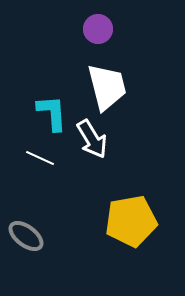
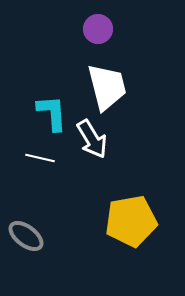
white line: rotated 12 degrees counterclockwise
